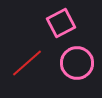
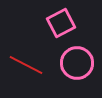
red line: moved 1 px left, 2 px down; rotated 68 degrees clockwise
